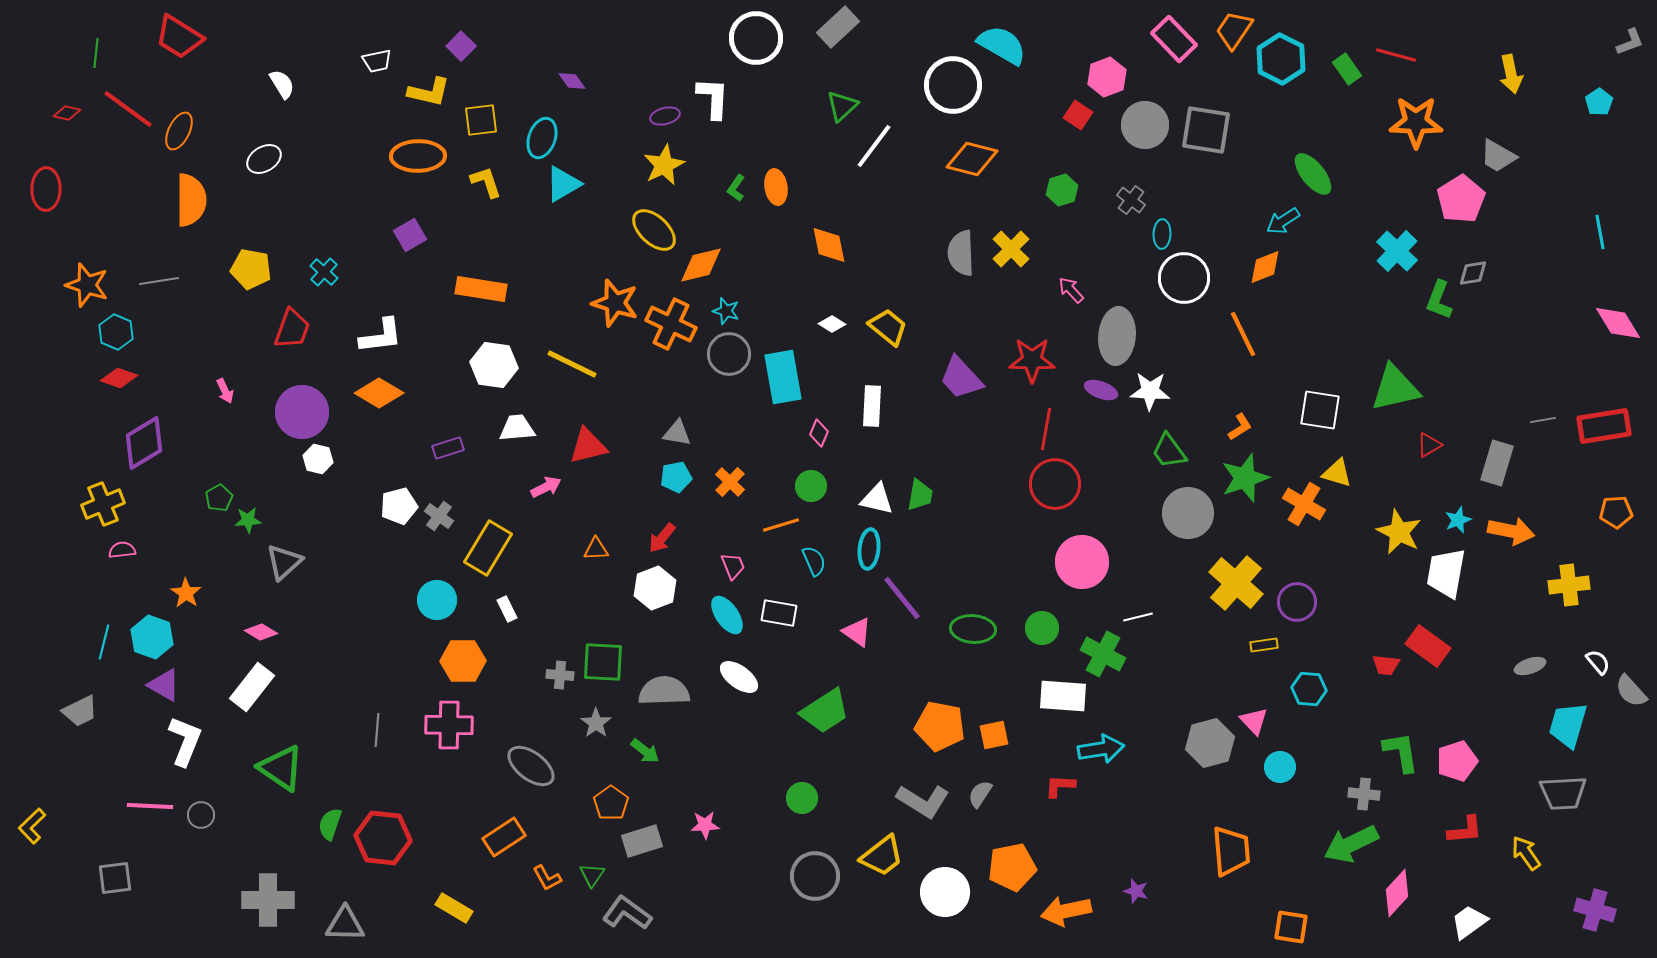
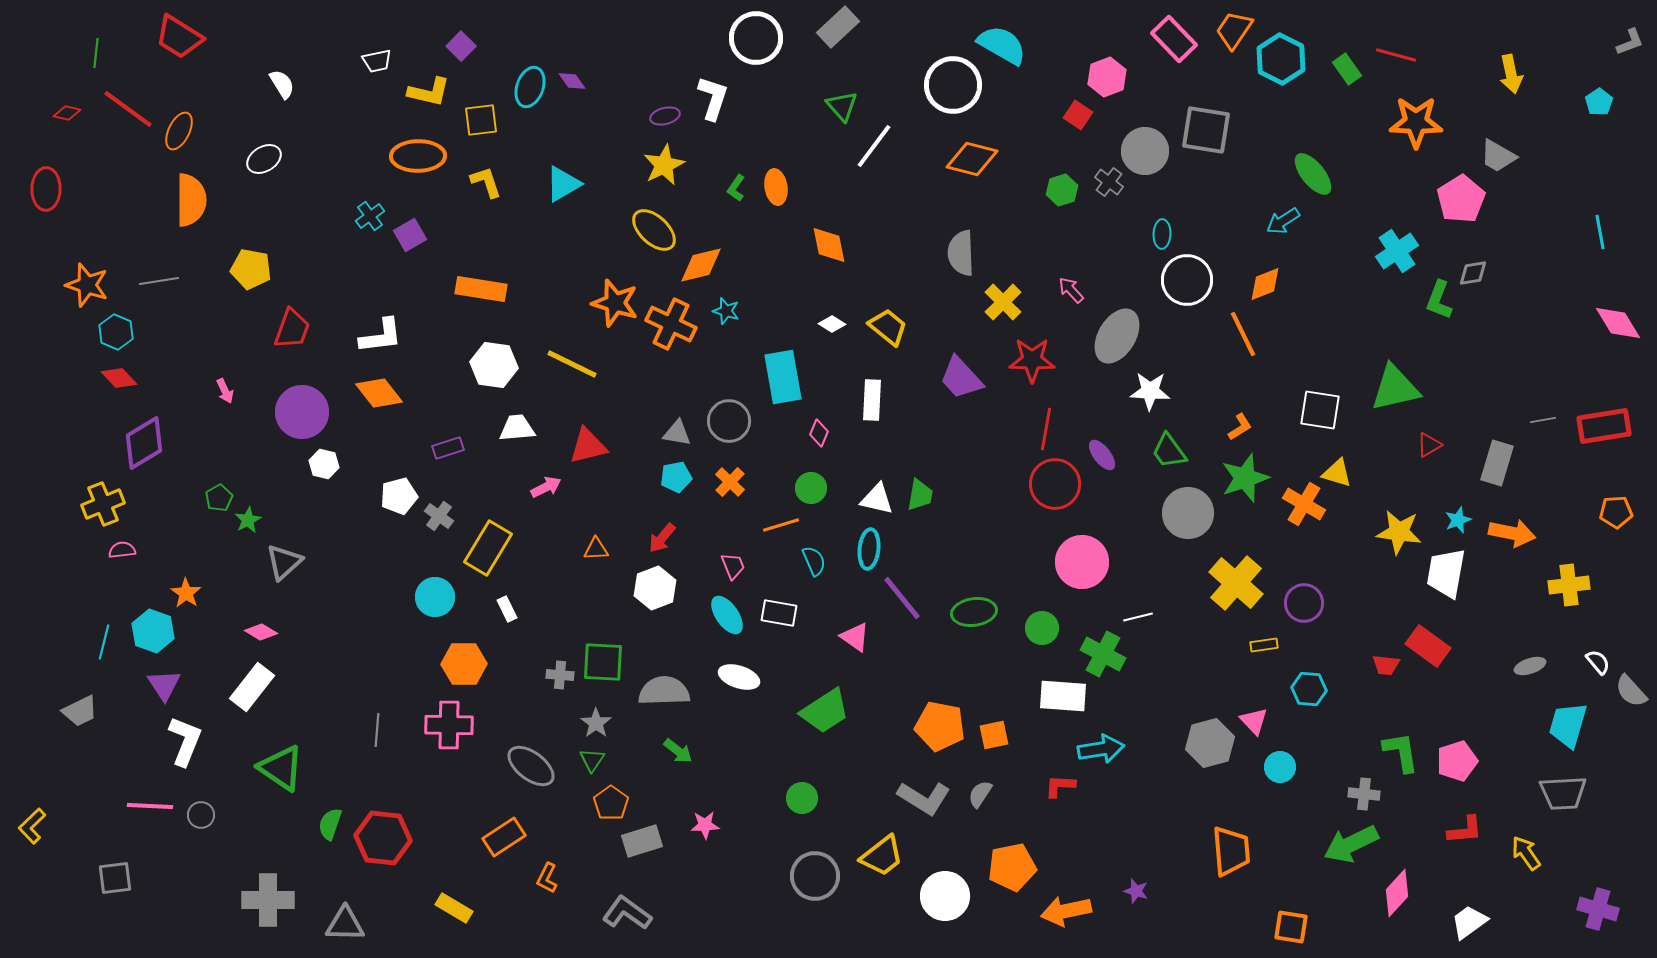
white L-shape at (713, 98): rotated 15 degrees clockwise
green triangle at (842, 106): rotated 28 degrees counterclockwise
gray circle at (1145, 125): moved 26 px down
cyan ellipse at (542, 138): moved 12 px left, 51 px up
gray cross at (1131, 200): moved 22 px left, 18 px up
yellow cross at (1011, 249): moved 8 px left, 53 px down
cyan cross at (1397, 251): rotated 12 degrees clockwise
orange diamond at (1265, 267): moved 17 px down
cyan cross at (324, 272): moved 46 px right, 56 px up; rotated 12 degrees clockwise
white circle at (1184, 278): moved 3 px right, 2 px down
gray ellipse at (1117, 336): rotated 26 degrees clockwise
gray circle at (729, 354): moved 67 px down
red diamond at (119, 378): rotated 27 degrees clockwise
purple ellipse at (1101, 390): moved 1 px right, 65 px down; rotated 32 degrees clockwise
orange diamond at (379, 393): rotated 21 degrees clockwise
white rectangle at (872, 406): moved 6 px up
white hexagon at (318, 459): moved 6 px right, 5 px down
green circle at (811, 486): moved 2 px down
white pentagon at (399, 506): moved 10 px up
green star at (248, 520): rotated 24 degrees counterclockwise
orange arrow at (1511, 531): moved 1 px right, 2 px down
yellow star at (1399, 532): rotated 18 degrees counterclockwise
cyan circle at (437, 600): moved 2 px left, 3 px up
purple circle at (1297, 602): moved 7 px right, 1 px down
green ellipse at (973, 629): moved 1 px right, 17 px up; rotated 12 degrees counterclockwise
pink triangle at (857, 632): moved 2 px left, 5 px down
cyan hexagon at (152, 637): moved 1 px right, 6 px up
orange hexagon at (463, 661): moved 1 px right, 3 px down
white ellipse at (739, 677): rotated 18 degrees counterclockwise
purple triangle at (164, 685): rotated 27 degrees clockwise
green arrow at (645, 751): moved 33 px right
gray L-shape at (923, 801): moved 1 px right, 3 px up
green triangle at (592, 875): moved 115 px up
orange L-shape at (547, 878): rotated 56 degrees clockwise
white circle at (945, 892): moved 4 px down
purple cross at (1595, 910): moved 3 px right, 1 px up
